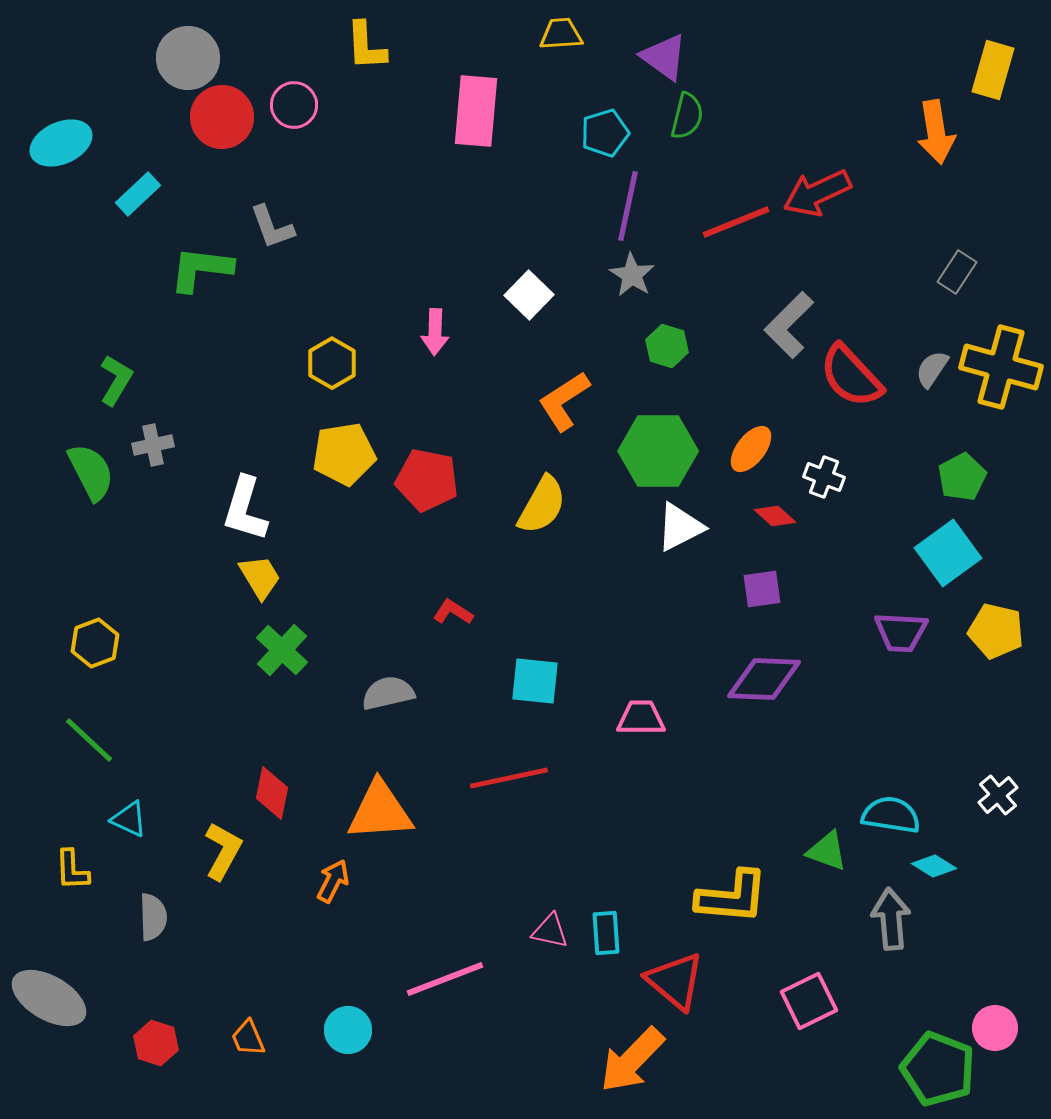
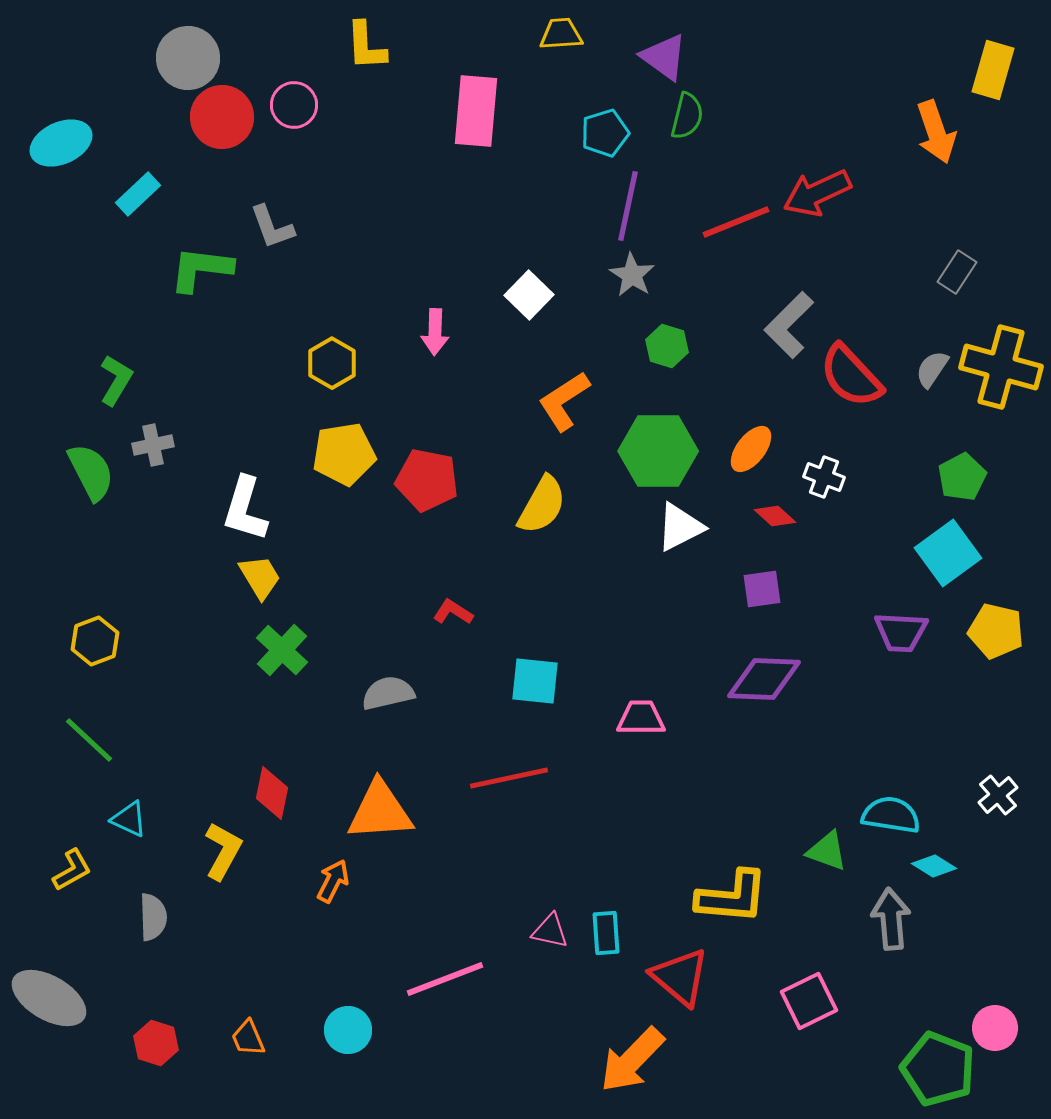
orange arrow at (936, 132): rotated 10 degrees counterclockwise
yellow hexagon at (95, 643): moved 2 px up
yellow L-shape at (72, 870): rotated 117 degrees counterclockwise
red triangle at (675, 981): moved 5 px right, 4 px up
